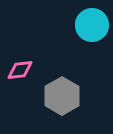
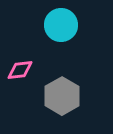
cyan circle: moved 31 px left
